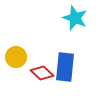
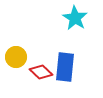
cyan star: rotated 10 degrees clockwise
red diamond: moved 1 px left, 1 px up
